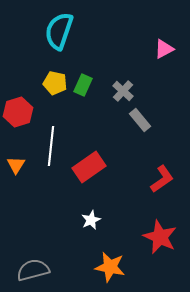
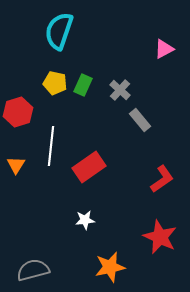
gray cross: moved 3 px left, 1 px up
white star: moved 6 px left; rotated 18 degrees clockwise
orange star: rotated 24 degrees counterclockwise
